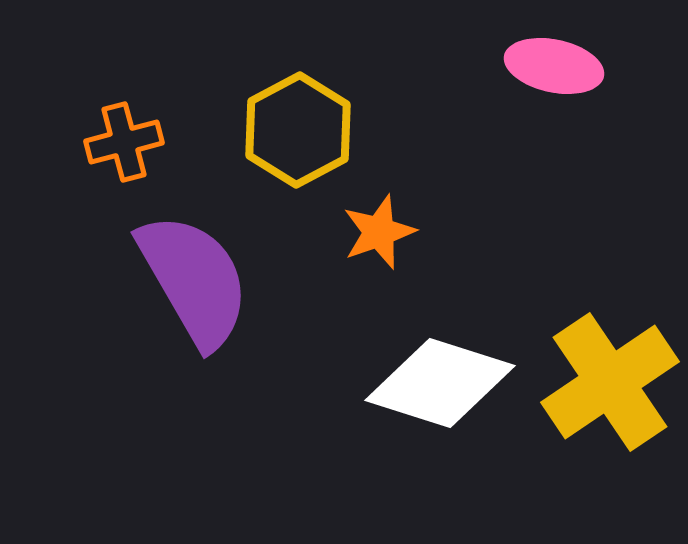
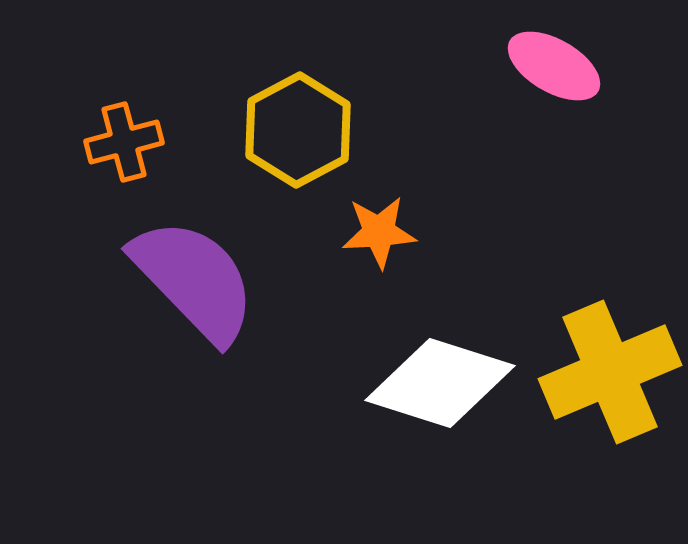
pink ellipse: rotated 18 degrees clockwise
orange star: rotated 16 degrees clockwise
purple semicircle: rotated 14 degrees counterclockwise
yellow cross: moved 10 px up; rotated 11 degrees clockwise
